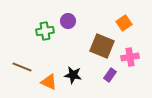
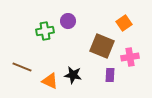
purple rectangle: rotated 32 degrees counterclockwise
orange triangle: moved 1 px right, 1 px up
